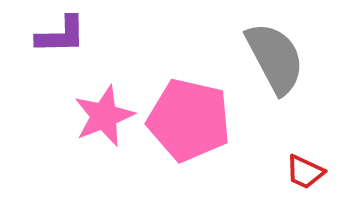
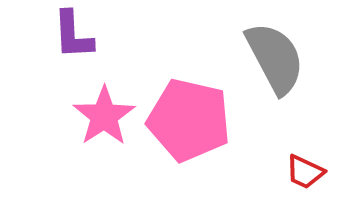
purple L-shape: moved 12 px right; rotated 88 degrees clockwise
pink star: rotated 12 degrees counterclockwise
